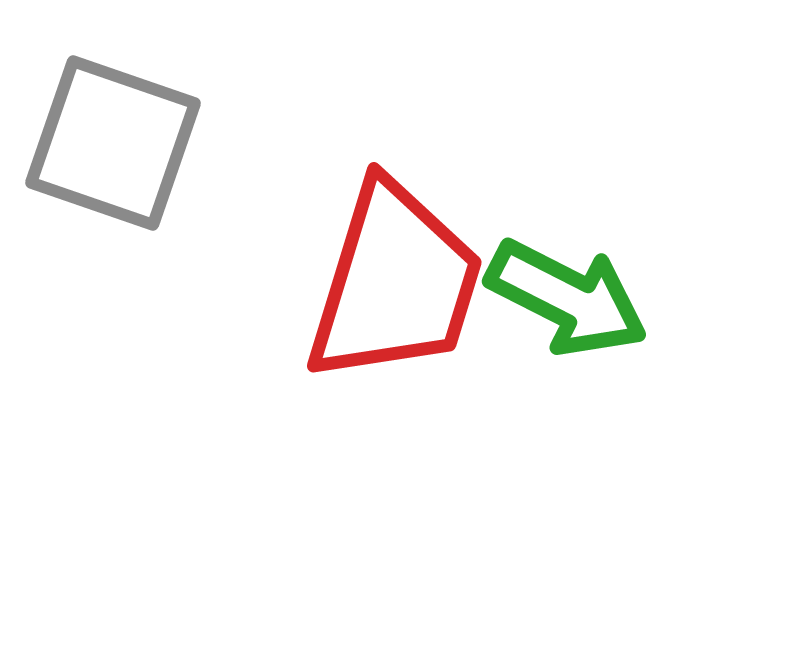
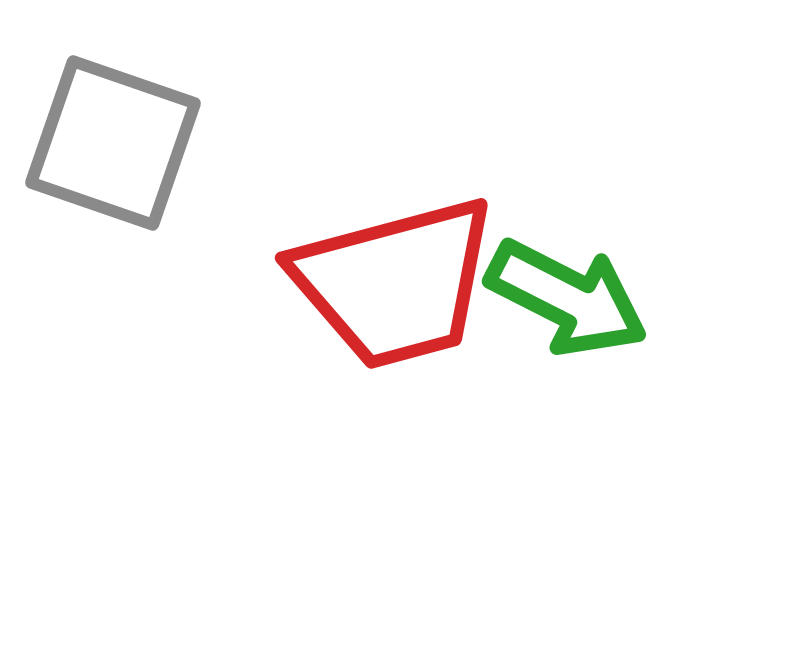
red trapezoid: rotated 58 degrees clockwise
